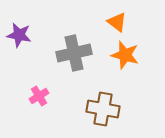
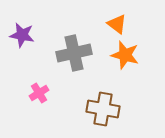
orange triangle: moved 2 px down
purple star: moved 3 px right
pink cross: moved 3 px up
